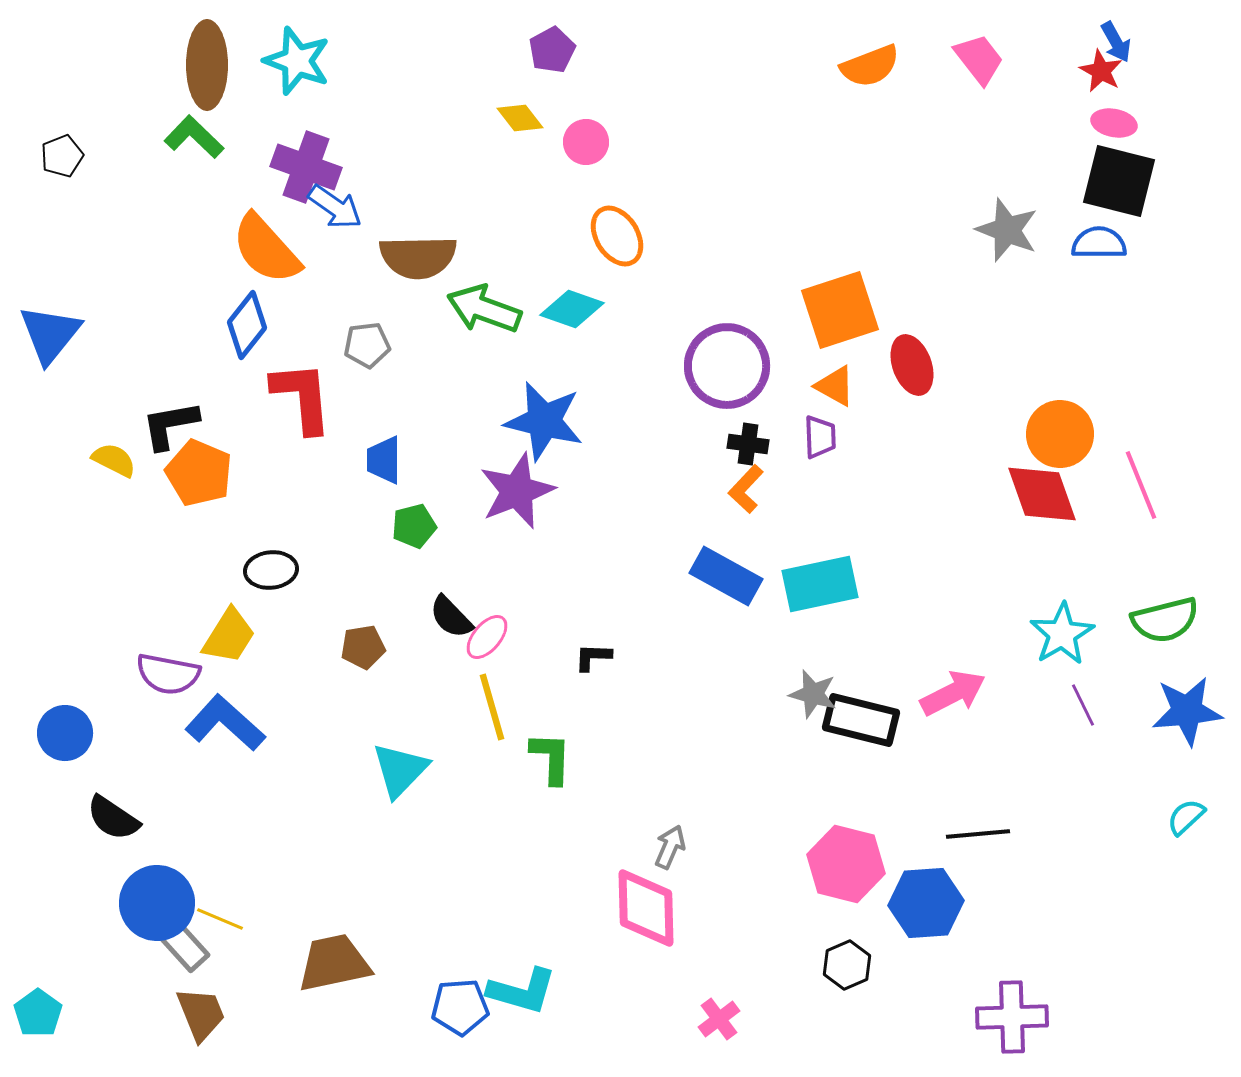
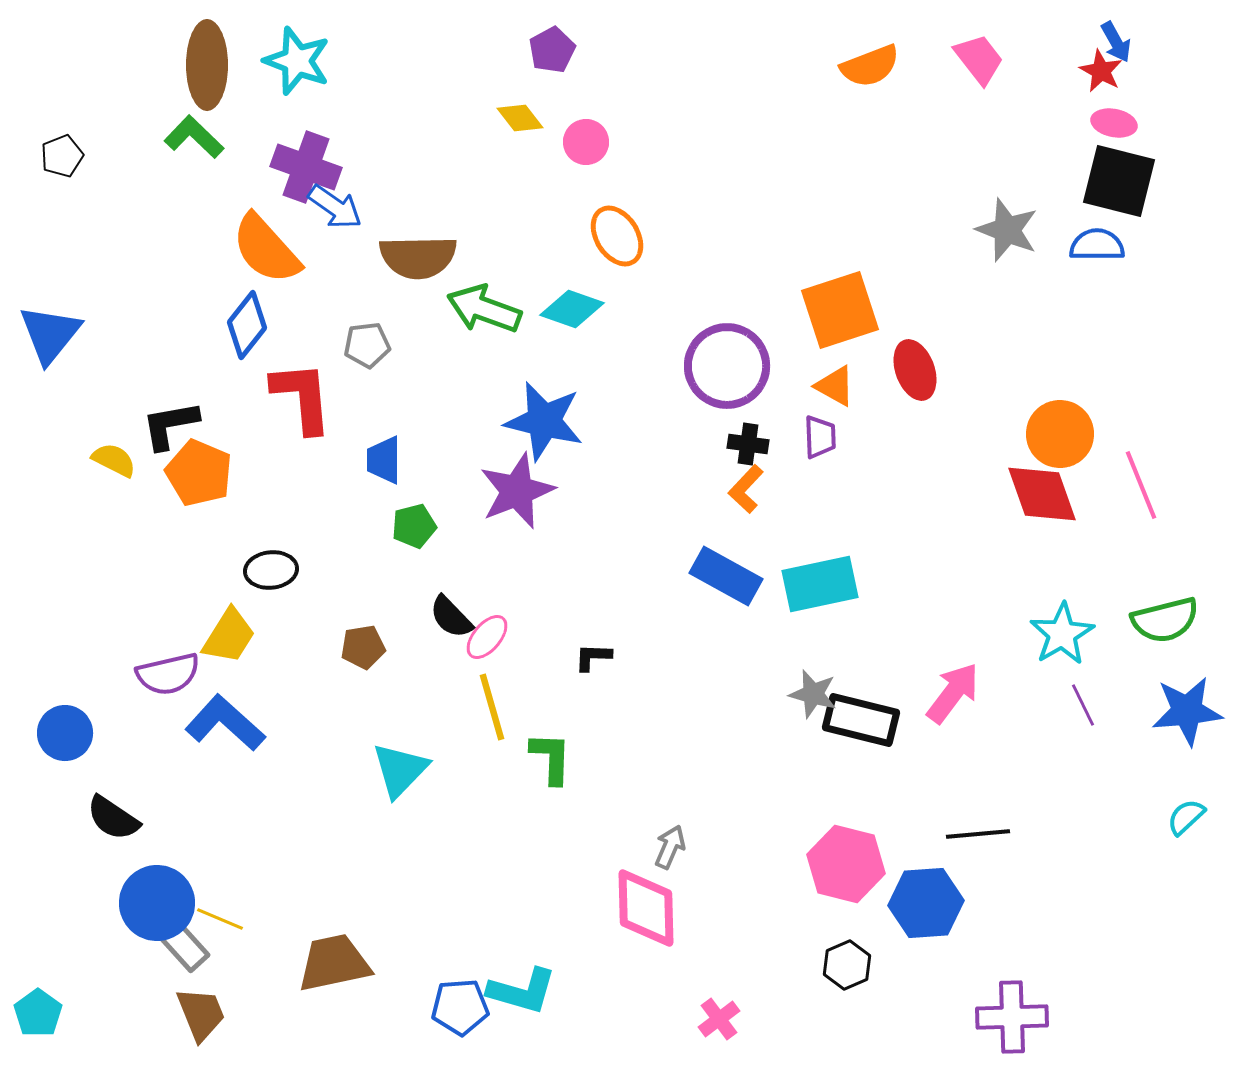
blue semicircle at (1099, 243): moved 2 px left, 2 px down
red ellipse at (912, 365): moved 3 px right, 5 px down
purple semicircle at (168, 674): rotated 24 degrees counterclockwise
pink arrow at (953, 693): rotated 26 degrees counterclockwise
